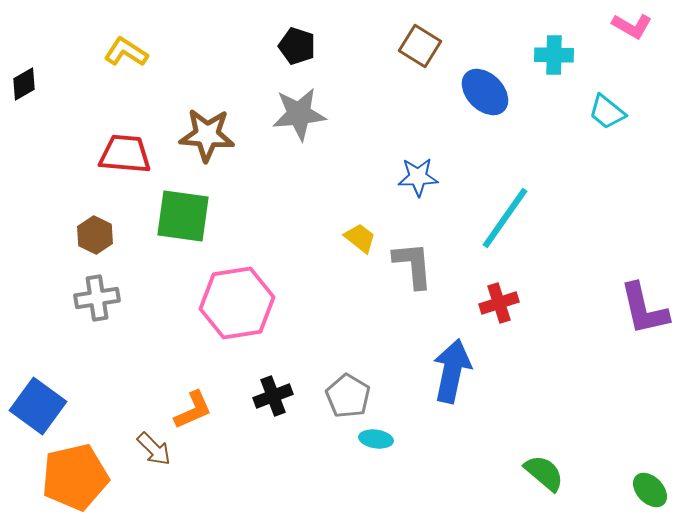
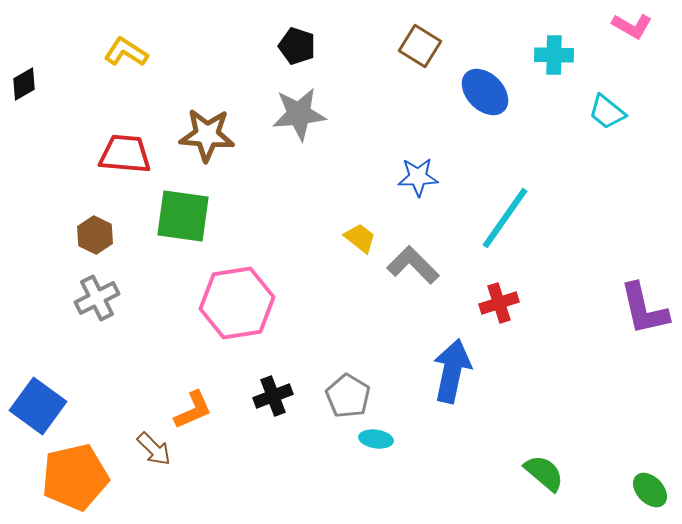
gray L-shape: rotated 40 degrees counterclockwise
gray cross: rotated 18 degrees counterclockwise
